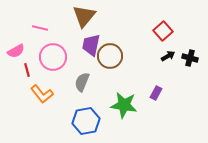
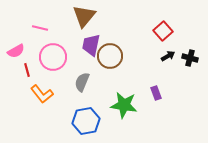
purple rectangle: rotated 48 degrees counterclockwise
